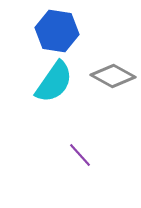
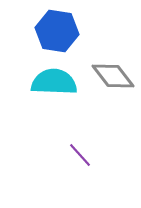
gray diamond: rotated 24 degrees clockwise
cyan semicircle: rotated 123 degrees counterclockwise
